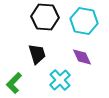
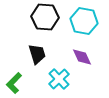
cyan cross: moved 1 px left, 1 px up
